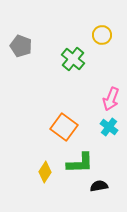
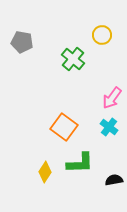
gray pentagon: moved 1 px right, 4 px up; rotated 10 degrees counterclockwise
pink arrow: moved 1 px right, 1 px up; rotated 15 degrees clockwise
black semicircle: moved 15 px right, 6 px up
